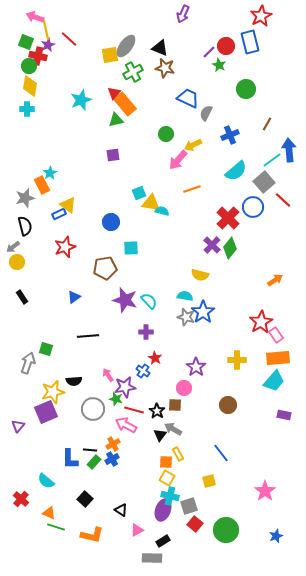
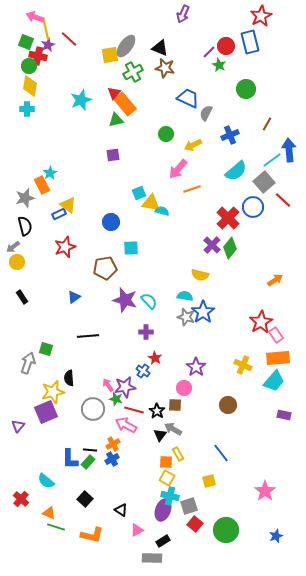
pink arrow at (178, 160): moved 9 px down
yellow cross at (237, 360): moved 6 px right, 5 px down; rotated 24 degrees clockwise
pink arrow at (108, 375): moved 10 px down
black semicircle at (74, 381): moved 5 px left, 3 px up; rotated 91 degrees clockwise
green rectangle at (94, 462): moved 6 px left
